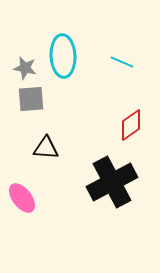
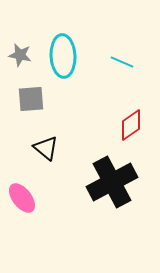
gray star: moved 5 px left, 13 px up
black triangle: rotated 36 degrees clockwise
